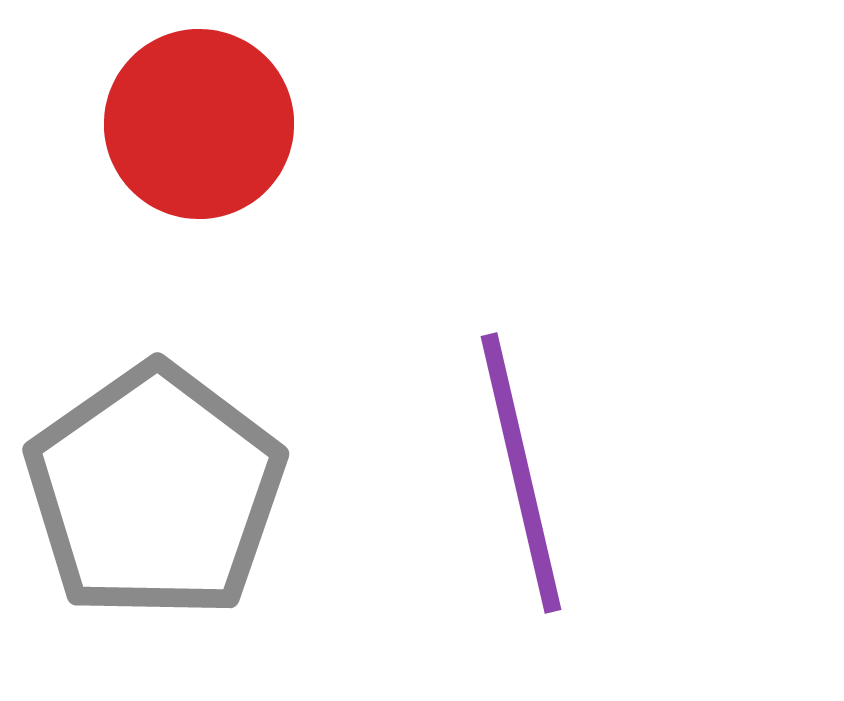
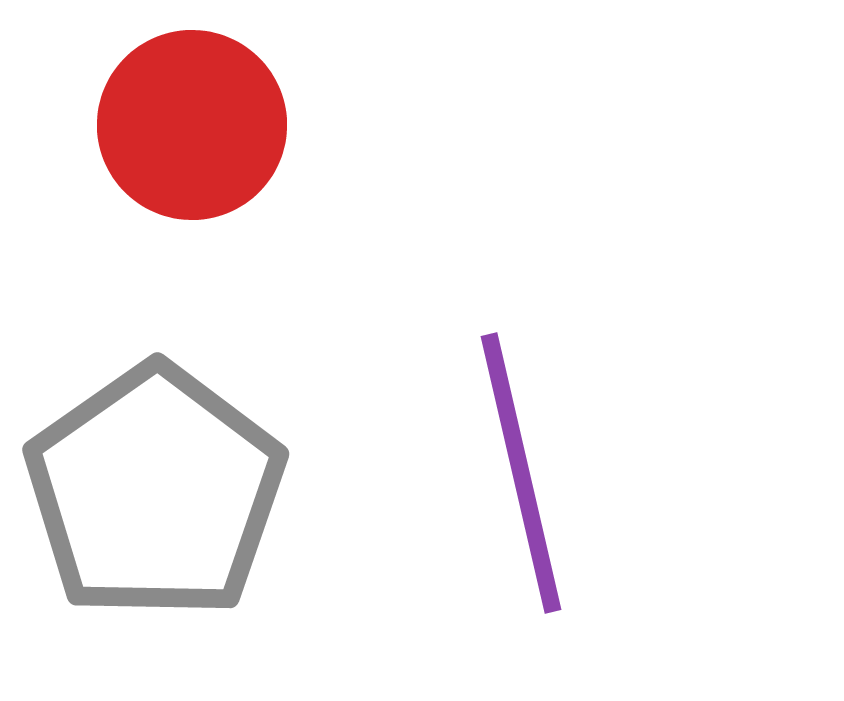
red circle: moved 7 px left, 1 px down
